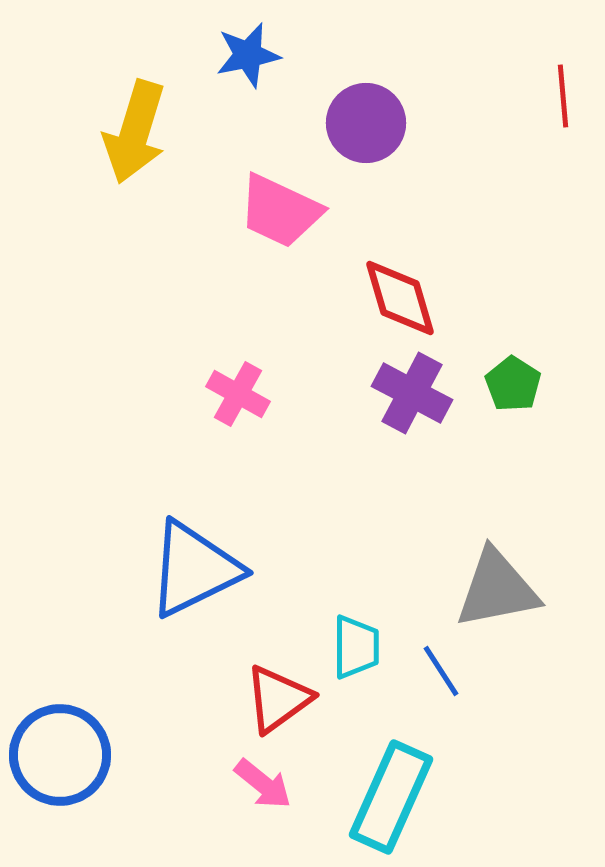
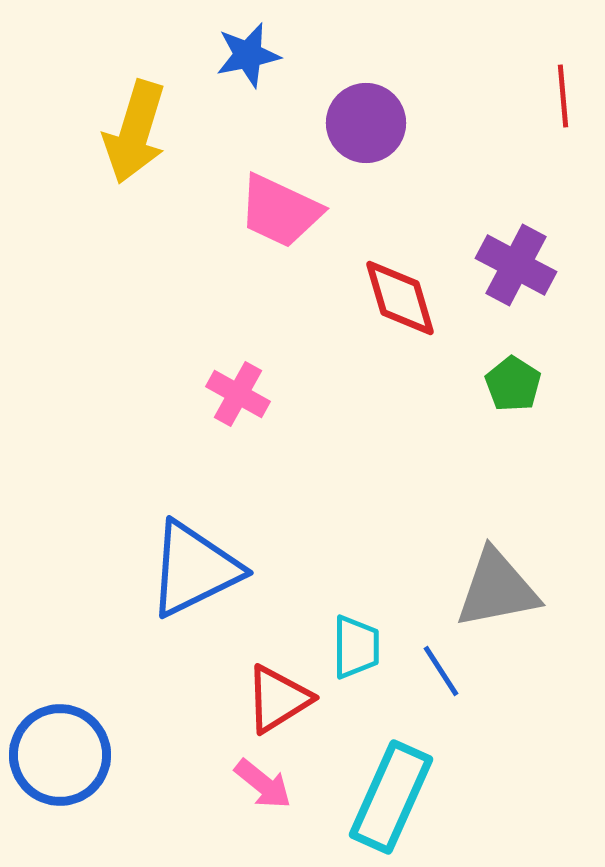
purple cross: moved 104 px right, 128 px up
red triangle: rotated 4 degrees clockwise
